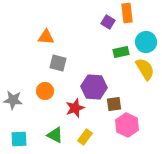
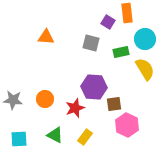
cyan circle: moved 1 px left, 3 px up
gray square: moved 33 px right, 20 px up
orange circle: moved 8 px down
